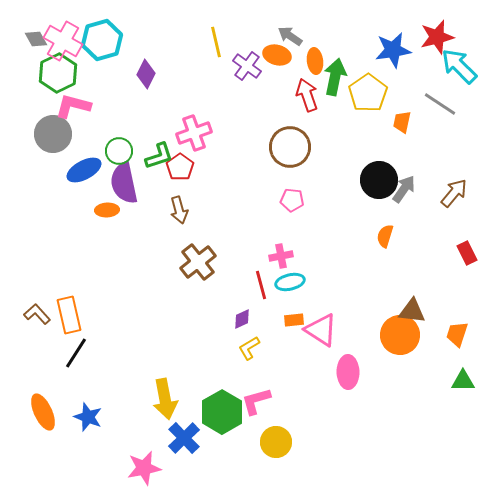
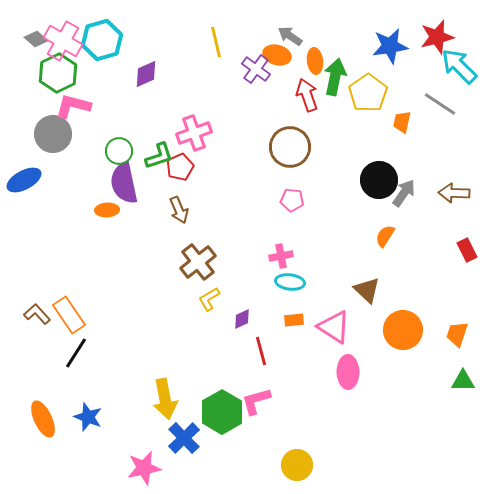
gray diamond at (36, 39): rotated 20 degrees counterclockwise
blue star at (393, 50): moved 3 px left, 4 px up
purple cross at (247, 66): moved 9 px right, 3 px down
purple diamond at (146, 74): rotated 40 degrees clockwise
red pentagon at (180, 167): rotated 12 degrees clockwise
blue ellipse at (84, 170): moved 60 px left, 10 px down
gray arrow at (404, 189): moved 4 px down
brown arrow at (454, 193): rotated 128 degrees counterclockwise
brown arrow at (179, 210): rotated 8 degrees counterclockwise
orange semicircle at (385, 236): rotated 15 degrees clockwise
red rectangle at (467, 253): moved 3 px up
cyan ellipse at (290, 282): rotated 20 degrees clockwise
red line at (261, 285): moved 66 px down
brown triangle at (412, 311): moved 45 px left, 21 px up; rotated 36 degrees clockwise
orange rectangle at (69, 315): rotated 21 degrees counterclockwise
pink triangle at (321, 330): moved 13 px right, 3 px up
orange circle at (400, 335): moved 3 px right, 5 px up
yellow L-shape at (249, 348): moved 40 px left, 49 px up
orange ellipse at (43, 412): moved 7 px down
yellow circle at (276, 442): moved 21 px right, 23 px down
